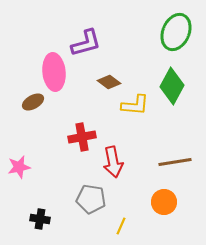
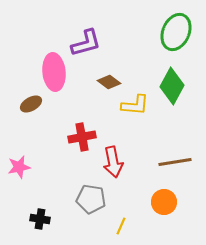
brown ellipse: moved 2 px left, 2 px down
